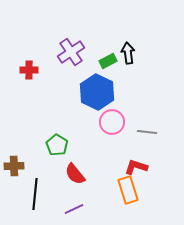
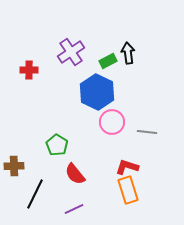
red L-shape: moved 9 px left
black line: rotated 20 degrees clockwise
